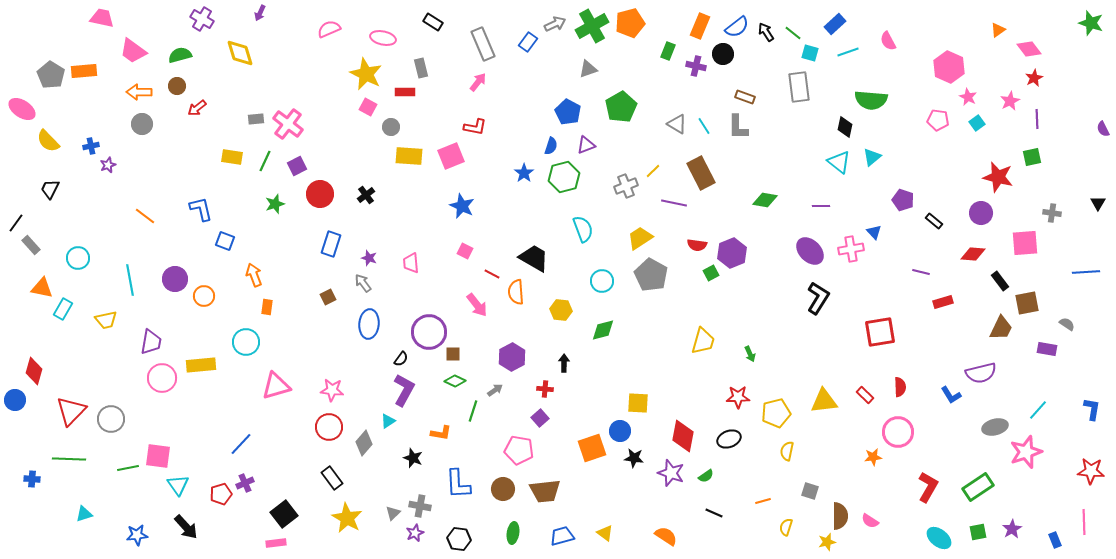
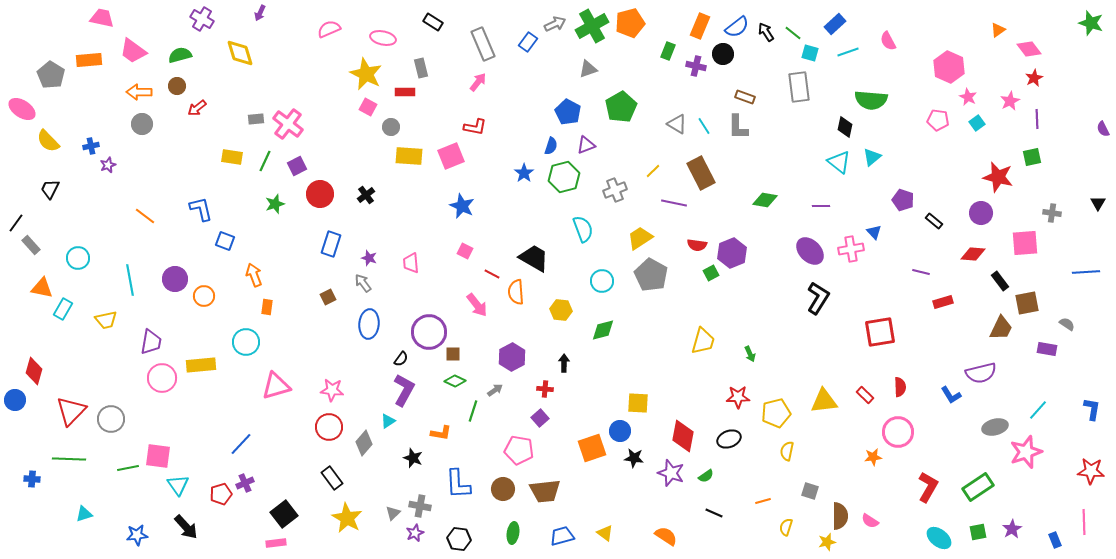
orange rectangle at (84, 71): moved 5 px right, 11 px up
gray cross at (626, 186): moved 11 px left, 4 px down
